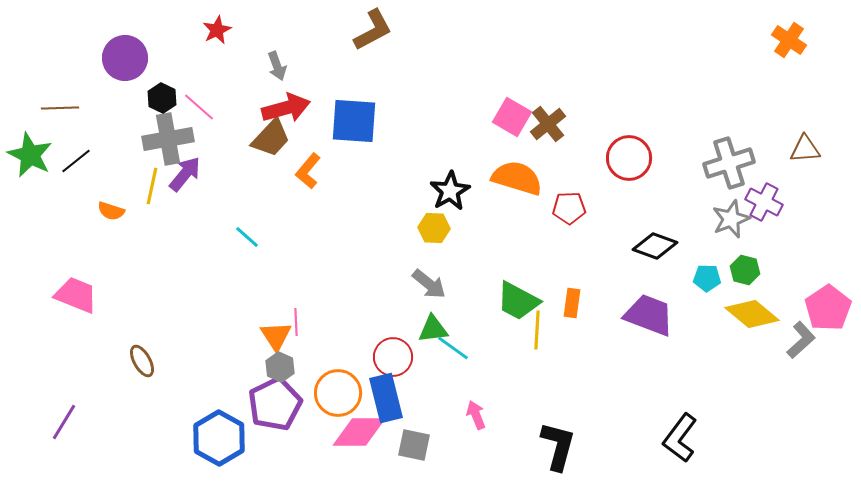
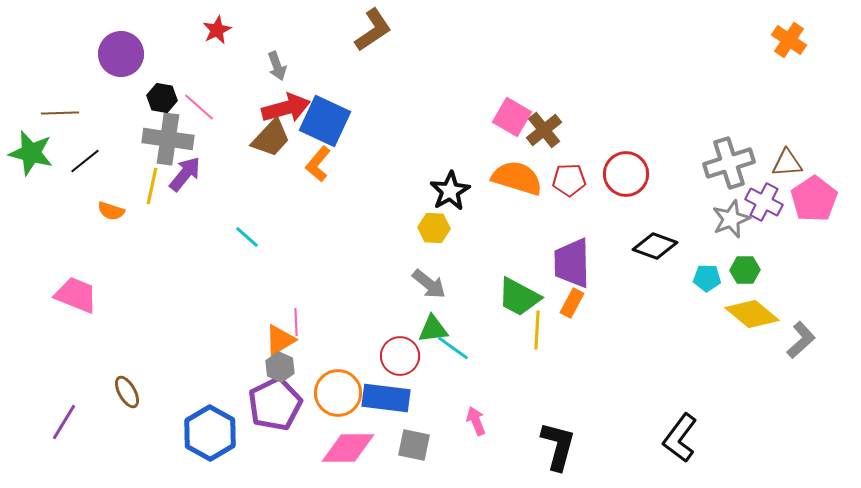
brown L-shape at (373, 30): rotated 6 degrees counterclockwise
purple circle at (125, 58): moved 4 px left, 4 px up
black hexagon at (162, 98): rotated 16 degrees counterclockwise
brown line at (60, 108): moved 5 px down
blue square at (354, 121): moved 29 px left; rotated 21 degrees clockwise
brown cross at (548, 124): moved 4 px left, 6 px down
gray cross at (168, 139): rotated 18 degrees clockwise
brown triangle at (805, 149): moved 18 px left, 14 px down
green star at (30, 155): moved 1 px right, 2 px up; rotated 12 degrees counterclockwise
red circle at (629, 158): moved 3 px left, 16 px down
black line at (76, 161): moved 9 px right
orange L-shape at (308, 171): moved 10 px right, 7 px up
red pentagon at (569, 208): moved 28 px up
green hexagon at (745, 270): rotated 16 degrees counterclockwise
green trapezoid at (518, 301): moved 1 px right, 4 px up
orange rectangle at (572, 303): rotated 20 degrees clockwise
pink pentagon at (828, 308): moved 14 px left, 109 px up
purple trapezoid at (649, 315): moved 77 px left, 52 px up; rotated 112 degrees counterclockwise
orange triangle at (276, 336): moved 4 px right, 4 px down; rotated 32 degrees clockwise
red circle at (393, 357): moved 7 px right, 1 px up
brown ellipse at (142, 361): moved 15 px left, 31 px down
blue rectangle at (386, 398): rotated 69 degrees counterclockwise
pink arrow at (476, 415): moved 6 px down
pink diamond at (359, 432): moved 11 px left, 16 px down
blue hexagon at (219, 438): moved 9 px left, 5 px up
